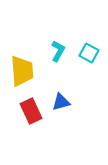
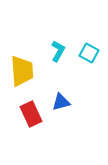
red rectangle: moved 3 px down
